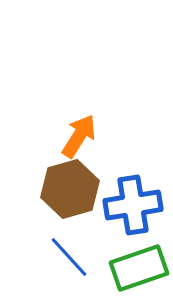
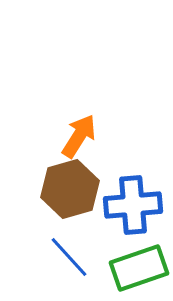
blue cross: rotated 4 degrees clockwise
